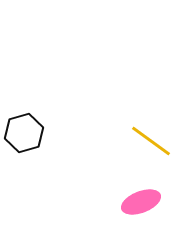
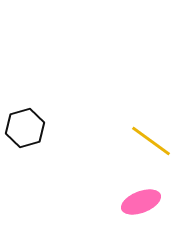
black hexagon: moved 1 px right, 5 px up
